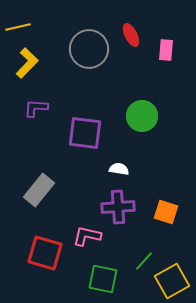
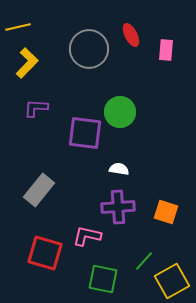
green circle: moved 22 px left, 4 px up
